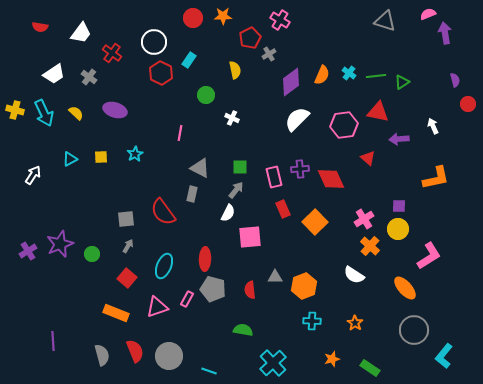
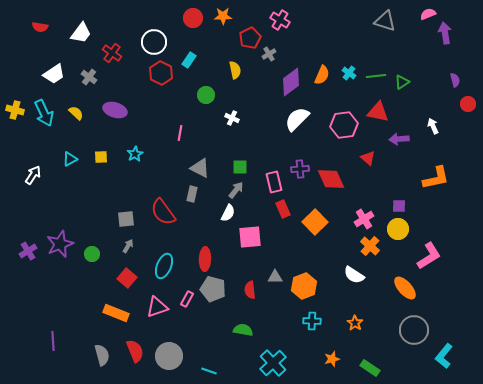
pink rectangle at (274, 177): moved 5 px down
